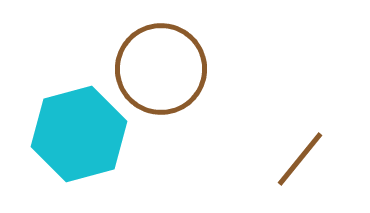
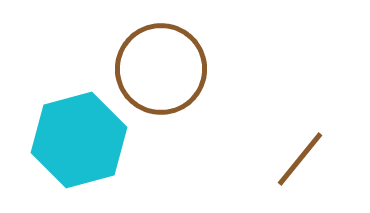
cyan hexagon: moved 6 px down
